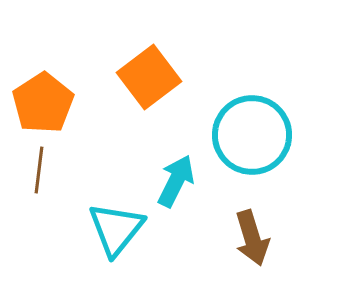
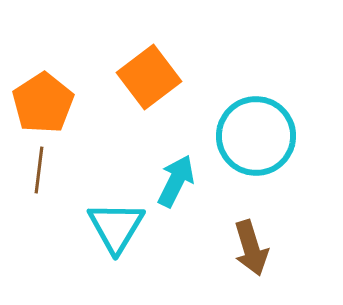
cyan circle: moved 4 px right, 1 px down
cyan triangle: moved 2 px up; rotated 8 degrees counterclockwise
brown arrow: moved 1 px left, 10 px down
